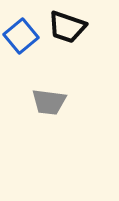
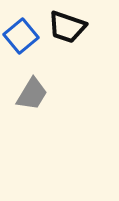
gray trapezoid: moved 17 px left, 8 px up; rotated 66 degrees counterclockwise
